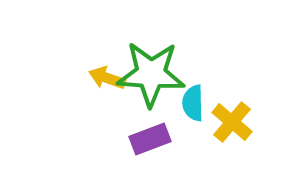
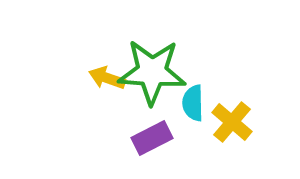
green star: moved 1 px right, 2 px up
purple rectangle: moved 2 px right, 1 px up; rotated 6 degrees counterclockwise
